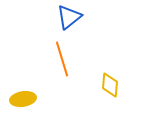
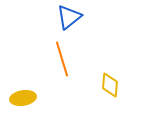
yellow ellipse: moved 1 px up
